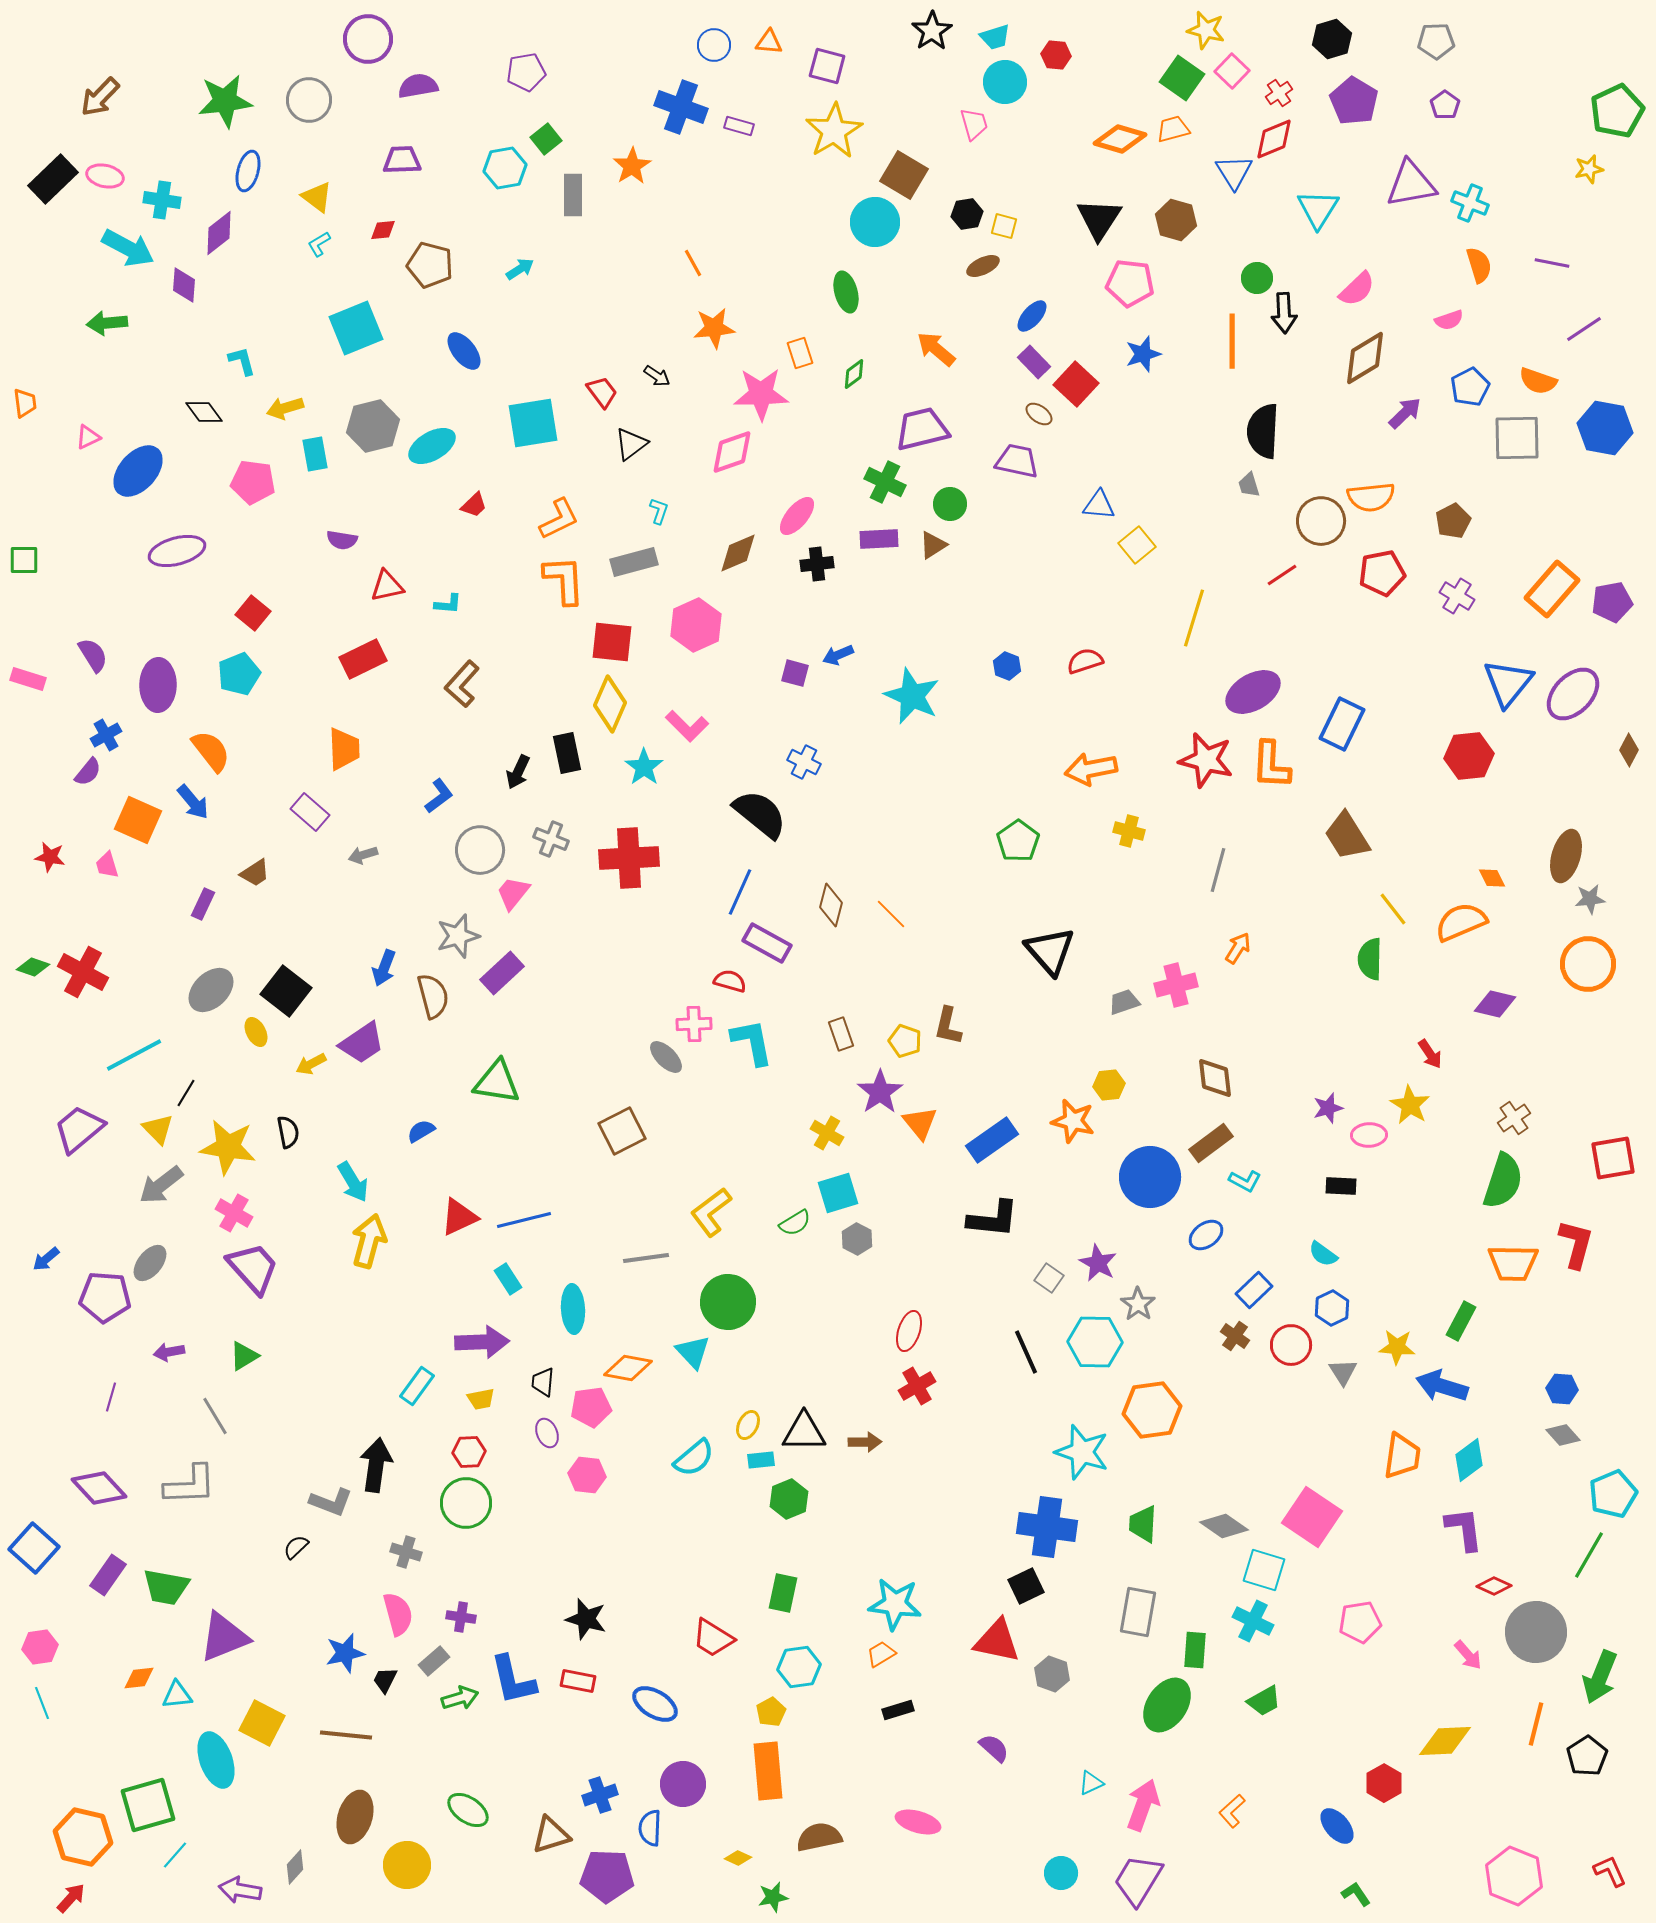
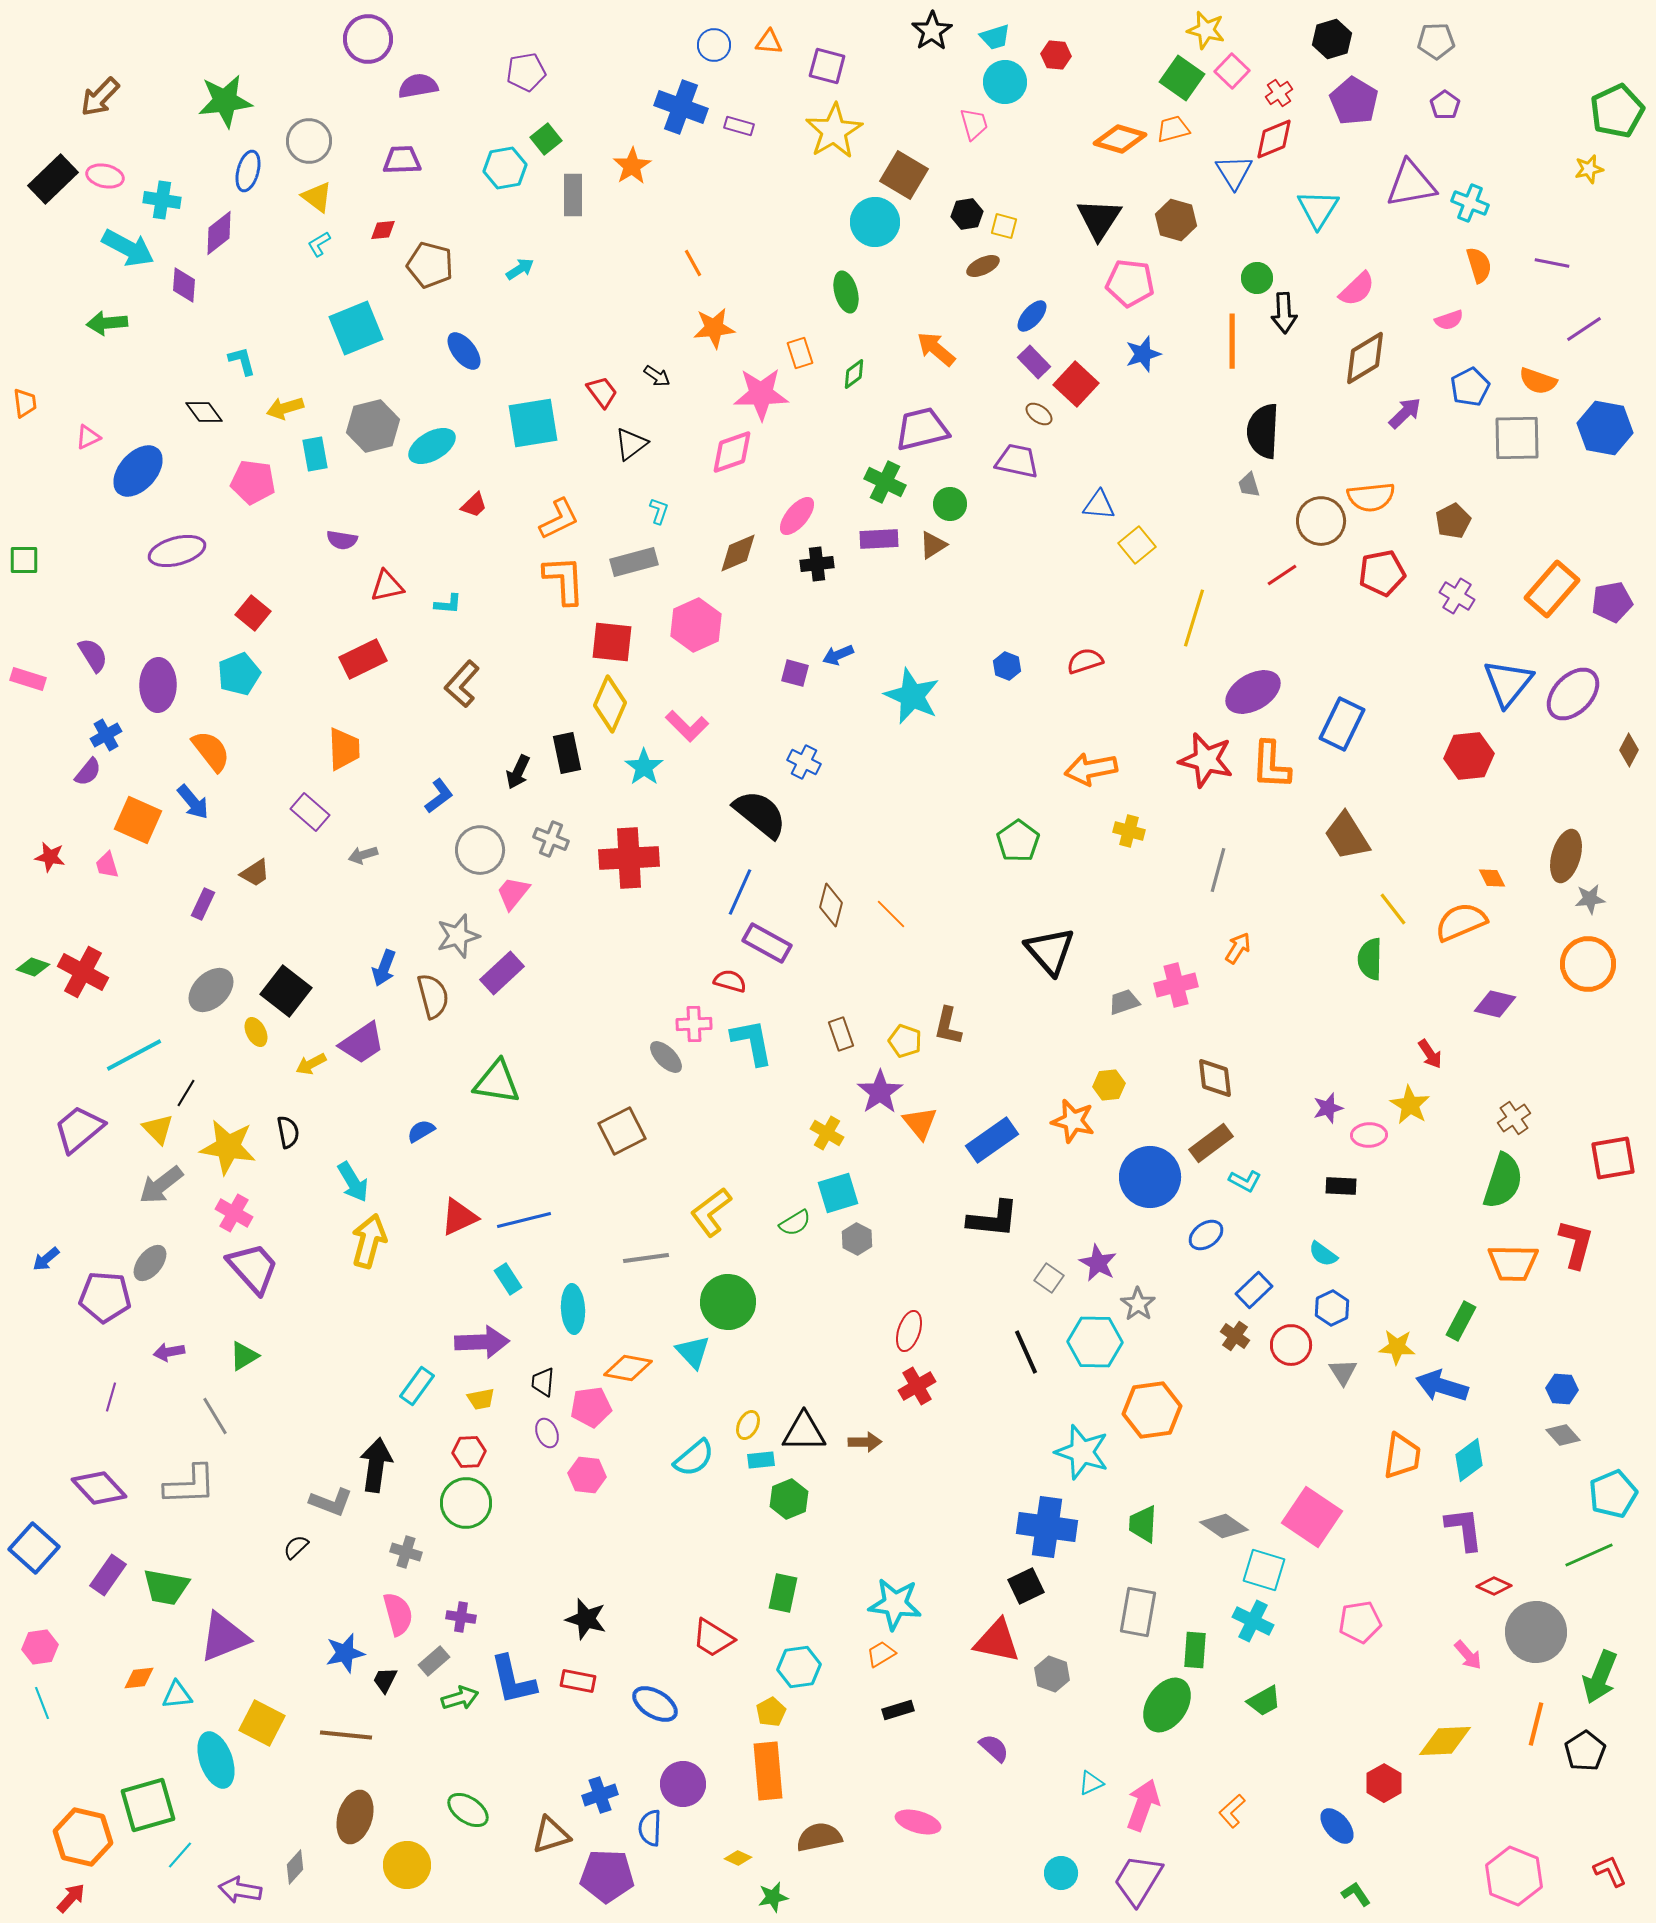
gray circle at (309, 100): moved 41 px down
green line at (1589, 1555): rotated 36 degrees clockwise
black pentagon at (1587, 1756): moved 2 px left, 5 px up
cyan line at (175, 1855): moved 5 px right
